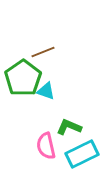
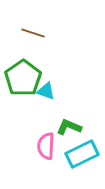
brown line: moved 10 px left, 19 px up; rotated 40 degrees clockwise
pink semicircle: rotated 16 degrees clockwise
